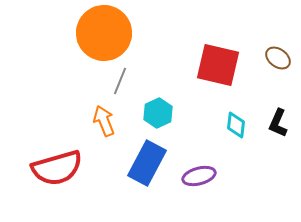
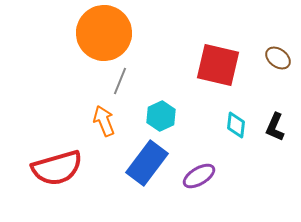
cyan hexagon: moved 3 px right, 3 px down
black L-shape: moved 3 px left, 4 px down
blue rectangle: rotated 9 degrees clockwise
purple ellipse: rotated 16 degrees counterclockwise
